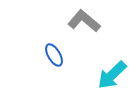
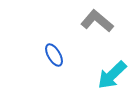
gray L-shape: moved 13 px right
